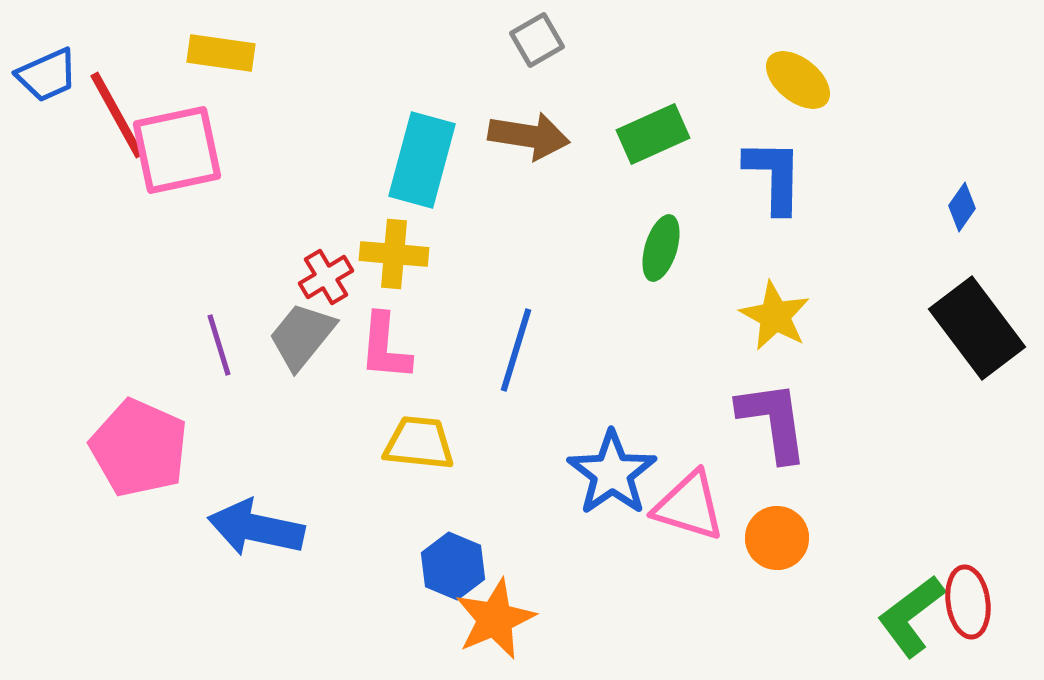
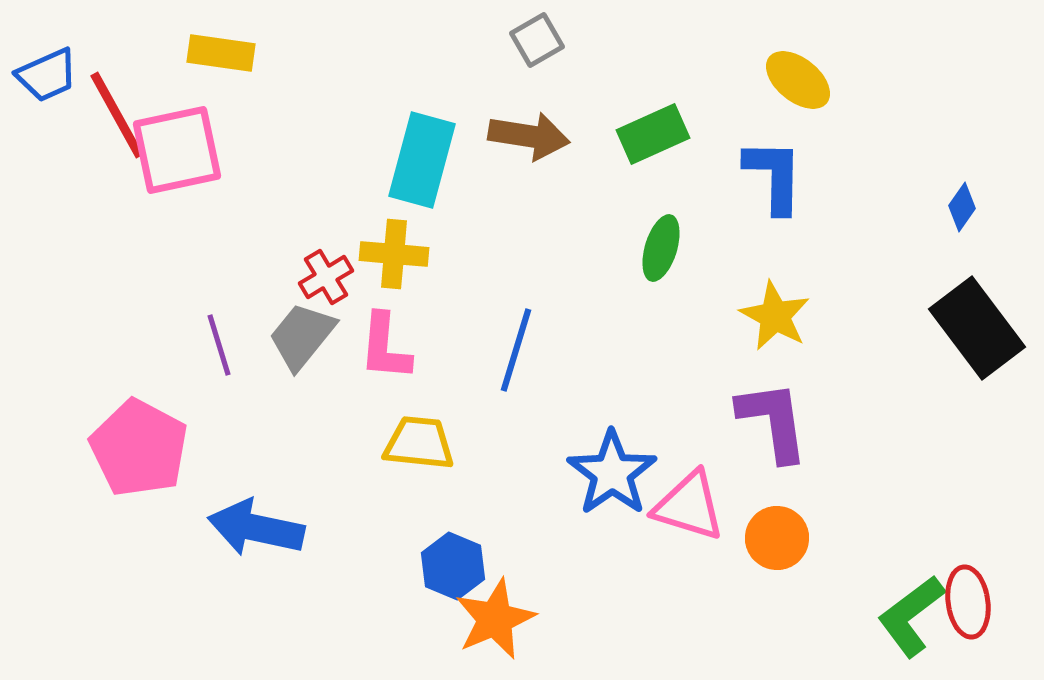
pink pentagon: rotated 4 degrees clockwise
